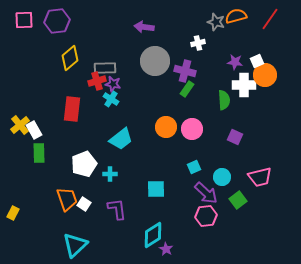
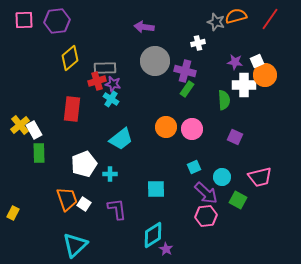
green square at (238, 200): rotated 24 degrees counterclockwise
